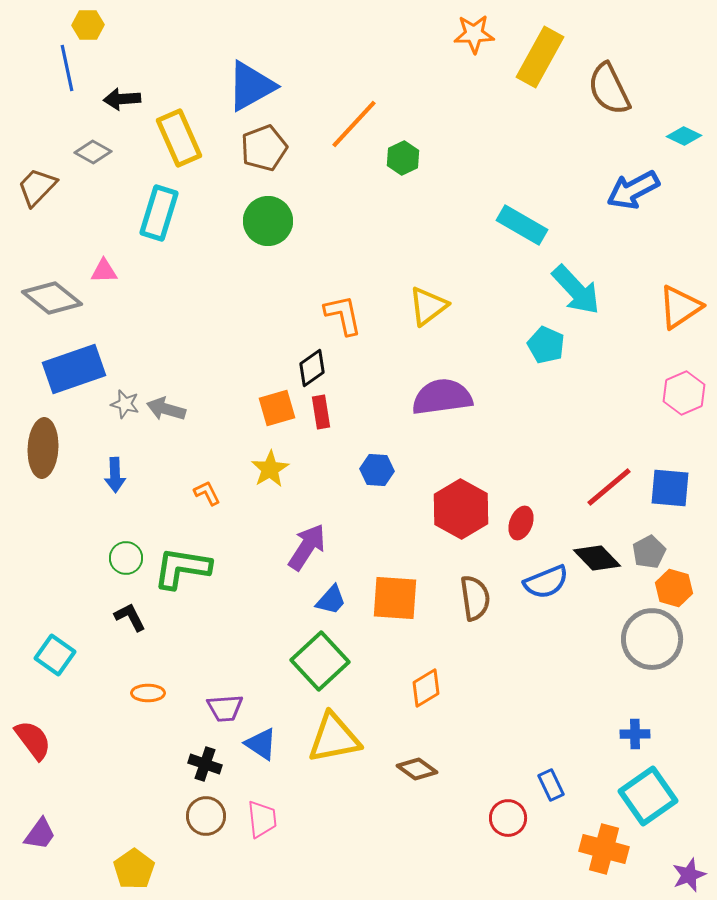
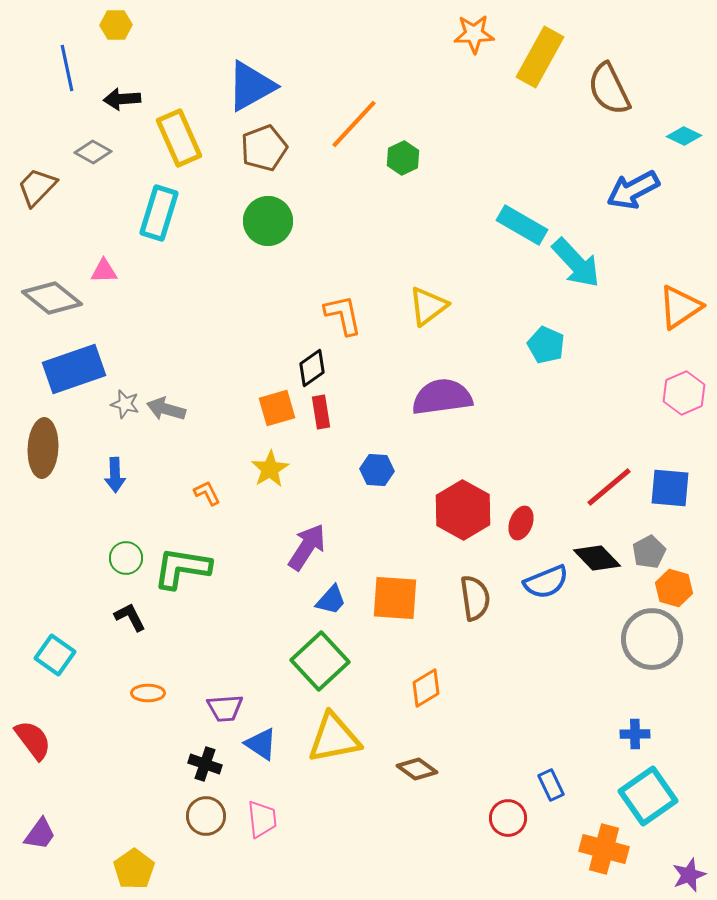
yellow hexagon at (88, 25): moved 28 px right
cyan arrow at (576, 290): moved 27 px up
red hexagon at (461, 509): moved 2 px right, 1 px down
